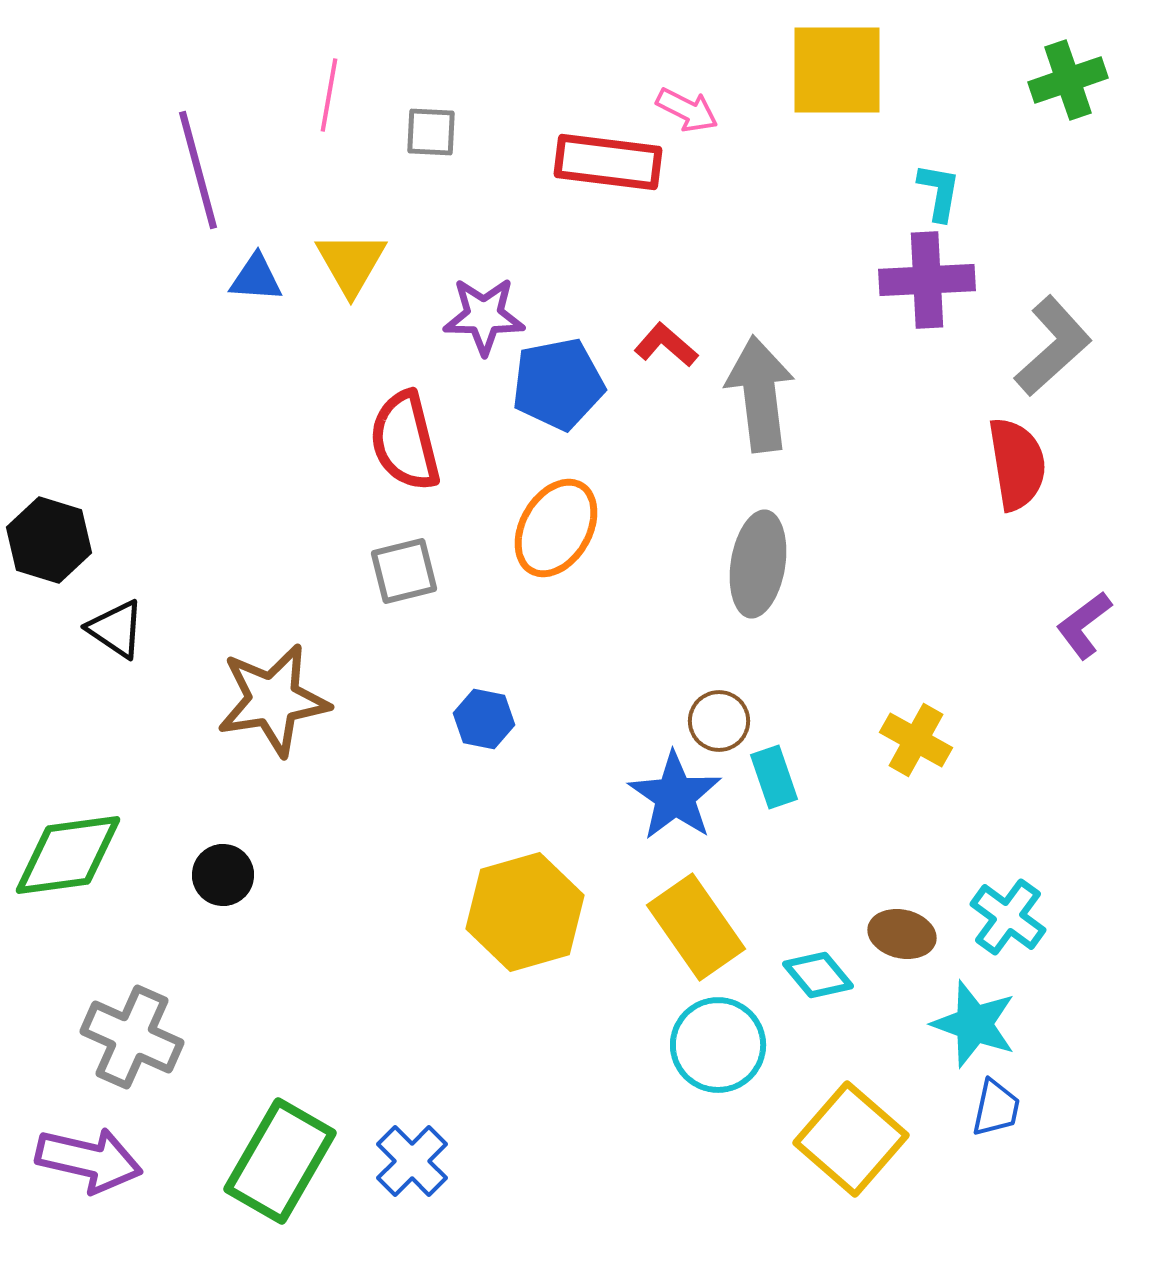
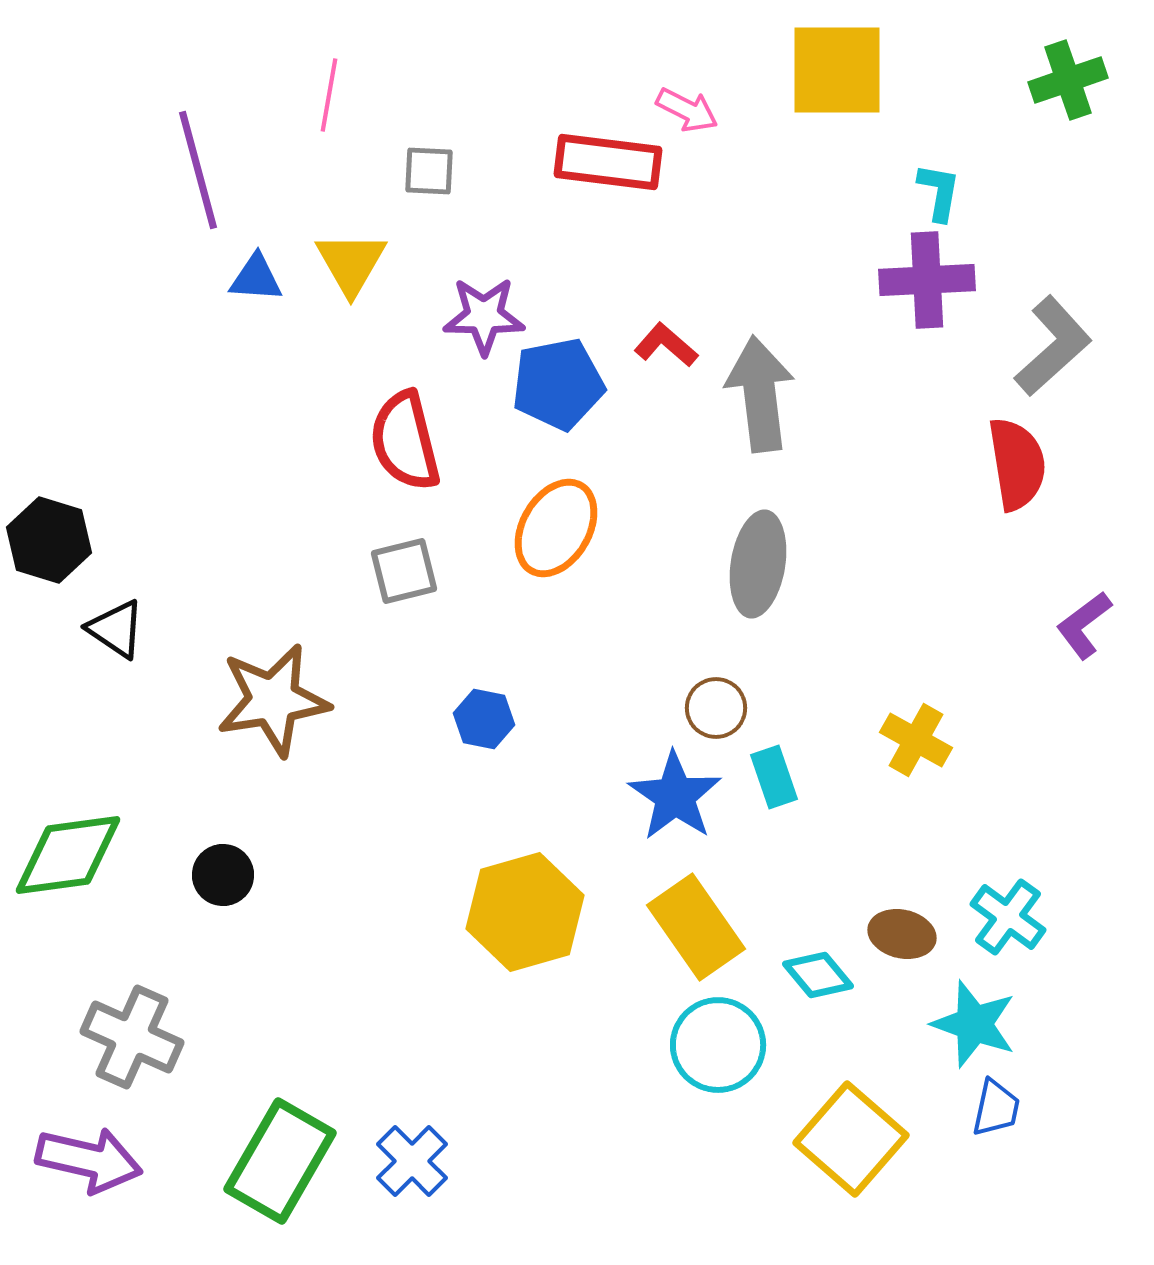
gray square at (431, 132): moved 2 px left, 39 px down
brown circle at (719, 721): moved 3 px left, 13 px up
